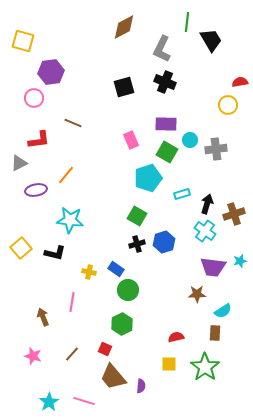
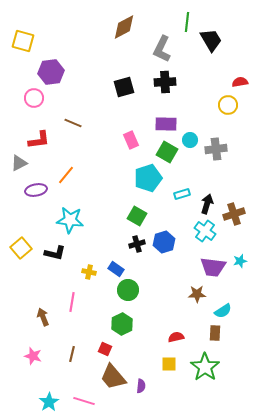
black cross at (165, 82): rotated 25 degrees counterclockwise
brown line at (72, 354): rotated 28 degrees counterclockwise
